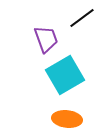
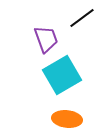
cyan square: moved 3 px left
